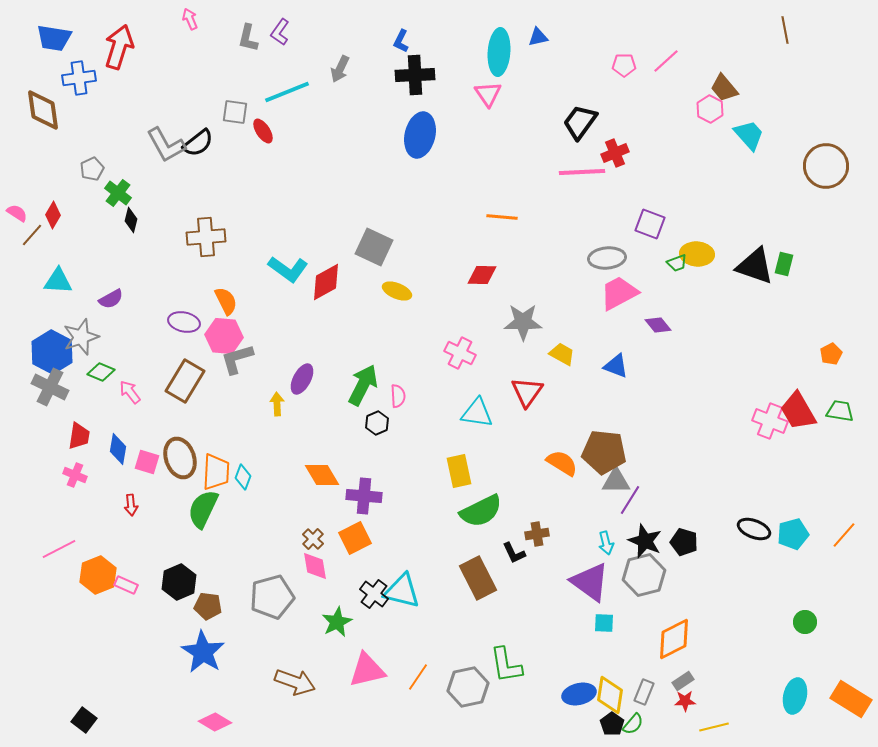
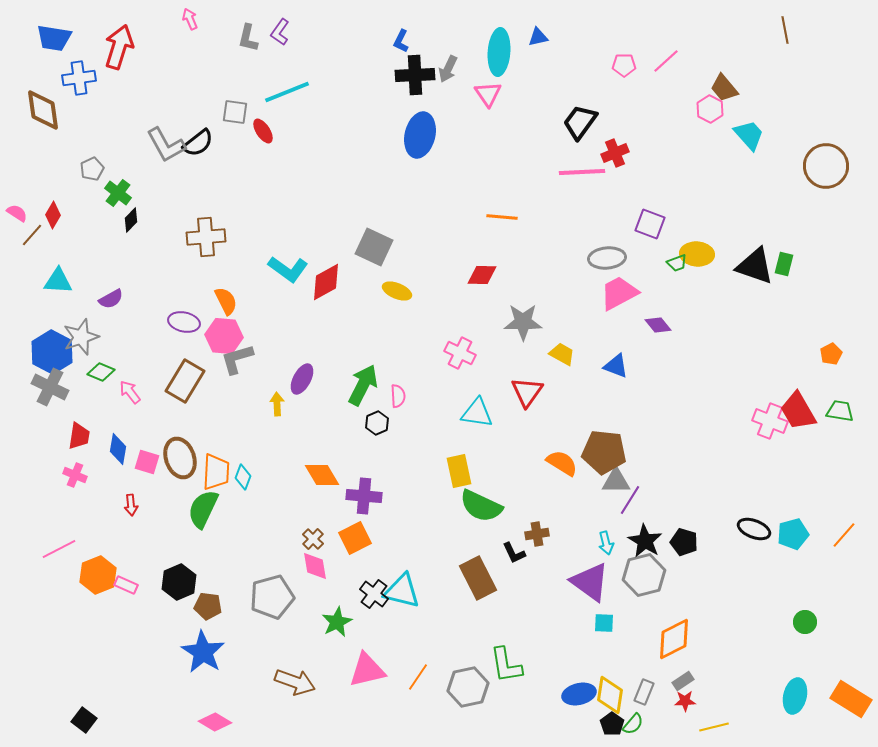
gray arrow at (340, 69): moved 108 px right
black diamond at (131, 220): rotated 30 degrees clockwise
green semicircle at (481, 511): moved 5 px up; rotated 51 degrees clockwise
black star at (645, 541): rotated 8 degrees clockwise
